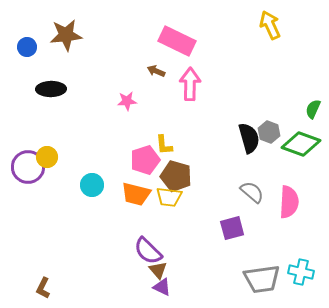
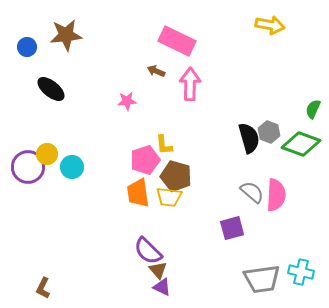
yellow arrow: rotated 124 degrees clockwise
black ellipse: rotated 40 degrees clockwise
yellow circle: moved 3 px up
cyan circle: moved 20 px left, 18 px up
orange trapezoid: moved 2 px right, 1 px up; rotated 68 degrees clockwise
pink semicircle: moved 13 px left, 7 px up
